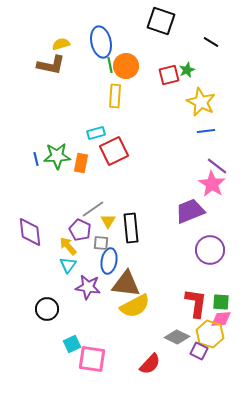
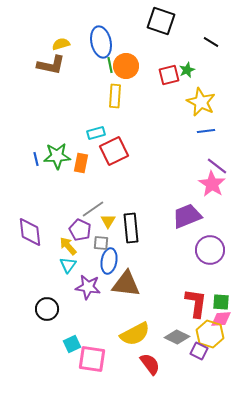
purple trapezoid at (190, 211): moved 3 px left, 5 px down
yellow semicircle at (135, 306): moved 28 px down
red semicircle at (150, 364): rotated 80 degrees counterclockwise
